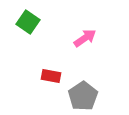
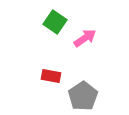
green square: moved 27 px right
